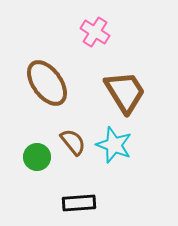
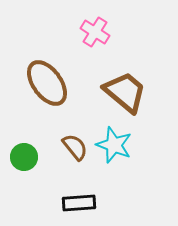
brown trapezoid: rotated 18 degrees counterclockwise
brown semicircle: moved 2 px right, 5 px down
green circle: moved 13 px left
